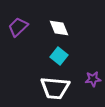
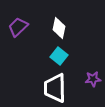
white diamond: rotated 35 degrees clockwise
white trapezoid: rotated 84 degrees clockwise
